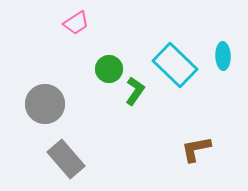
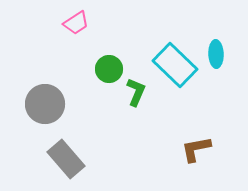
cyan ellipse: moved 7 px left, 2 px up
green L-shape: moved 1 px right, 1 px down; rotated 12 degrees counterclockwise
